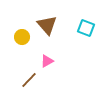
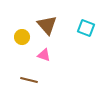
pink triangle: moved 3 px left, 6 px up; rotated 48 degrees clockwise
brown line: rotated 60 degrees clockwise
